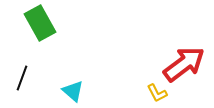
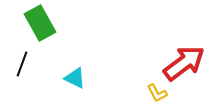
red arrow: moved 1 px up
black line: moved 14 px up
cyan triangle: moved 2 px right, 13 px up; rotated 15 degrees counterclockwise
